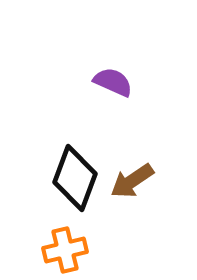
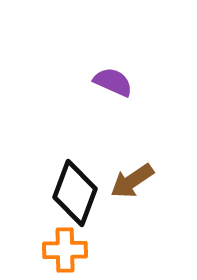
black diamond: moved 15 px down
orange cross: rotated 12 degrees clockwise
